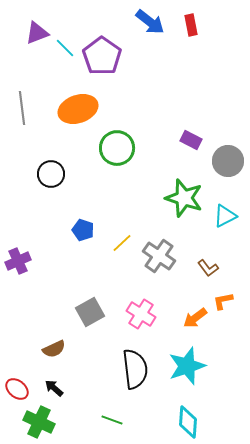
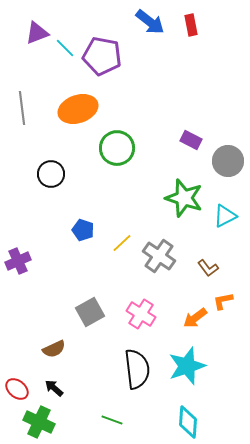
purple pentagon: rotated 24 degrees counterclockwise
black semicircle: moved 2 px right
